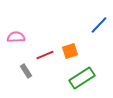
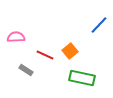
orange square: rotated 21 degrees counterclockwise
red line: rotated 48 degrees clockwise
gray rectangle: moved 1 px up; rotated 24 degrees counterclockwise
green rectangle: rotated 45 degrees clockwise
